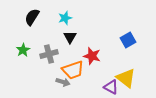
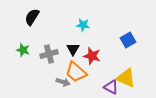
cyan star: moved 18 px right, 7 px down; rotated 24 degrees clockwise
black triangle: moved 3 px right, 12 px down
green star: rotated 24 degrees counterclockwise
orange trapezoid: moved 3 px right, 2 px down; rotated 60 degrees clockwise
yellow triangle: rotated 15 degrees counterclockwise
